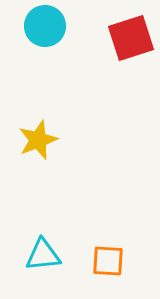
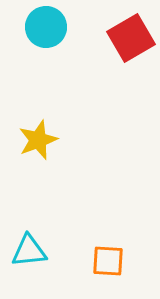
cyan circle: moved 1 px right, 1 px down
red square: rotated 12 degrees counterclockwise
cyan triangle: moved 14 px left, 4 px up
